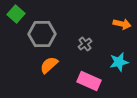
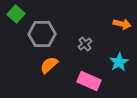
cyan star: rotated 18 degrees counterclockwise
